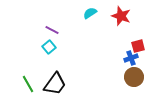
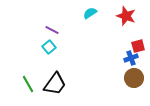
red star: moved 5 px right
brown circle: moved 1 px down
